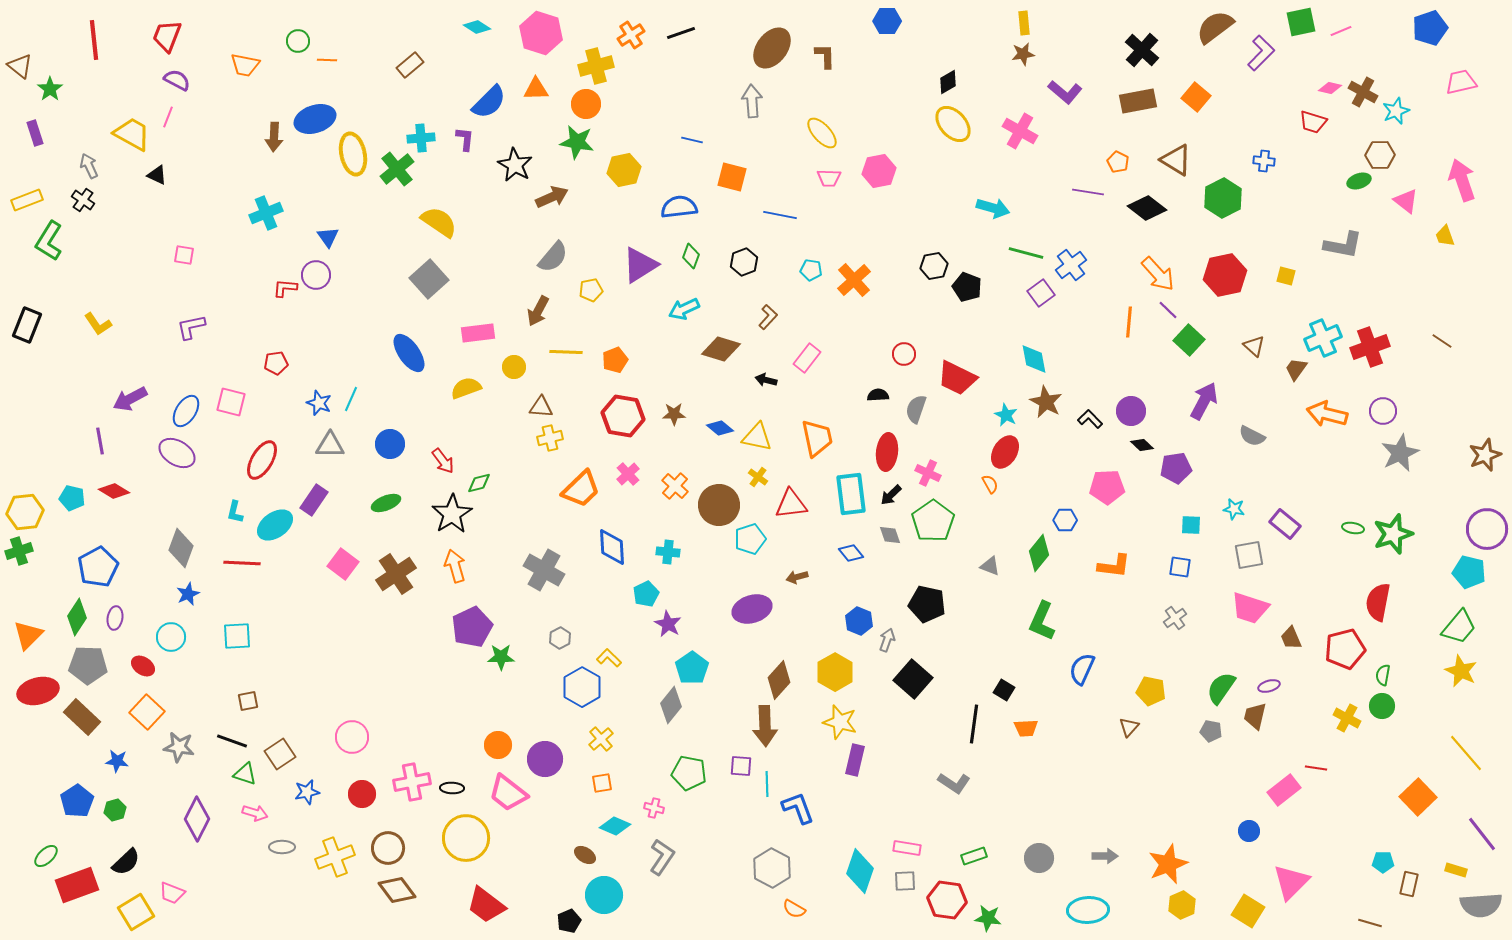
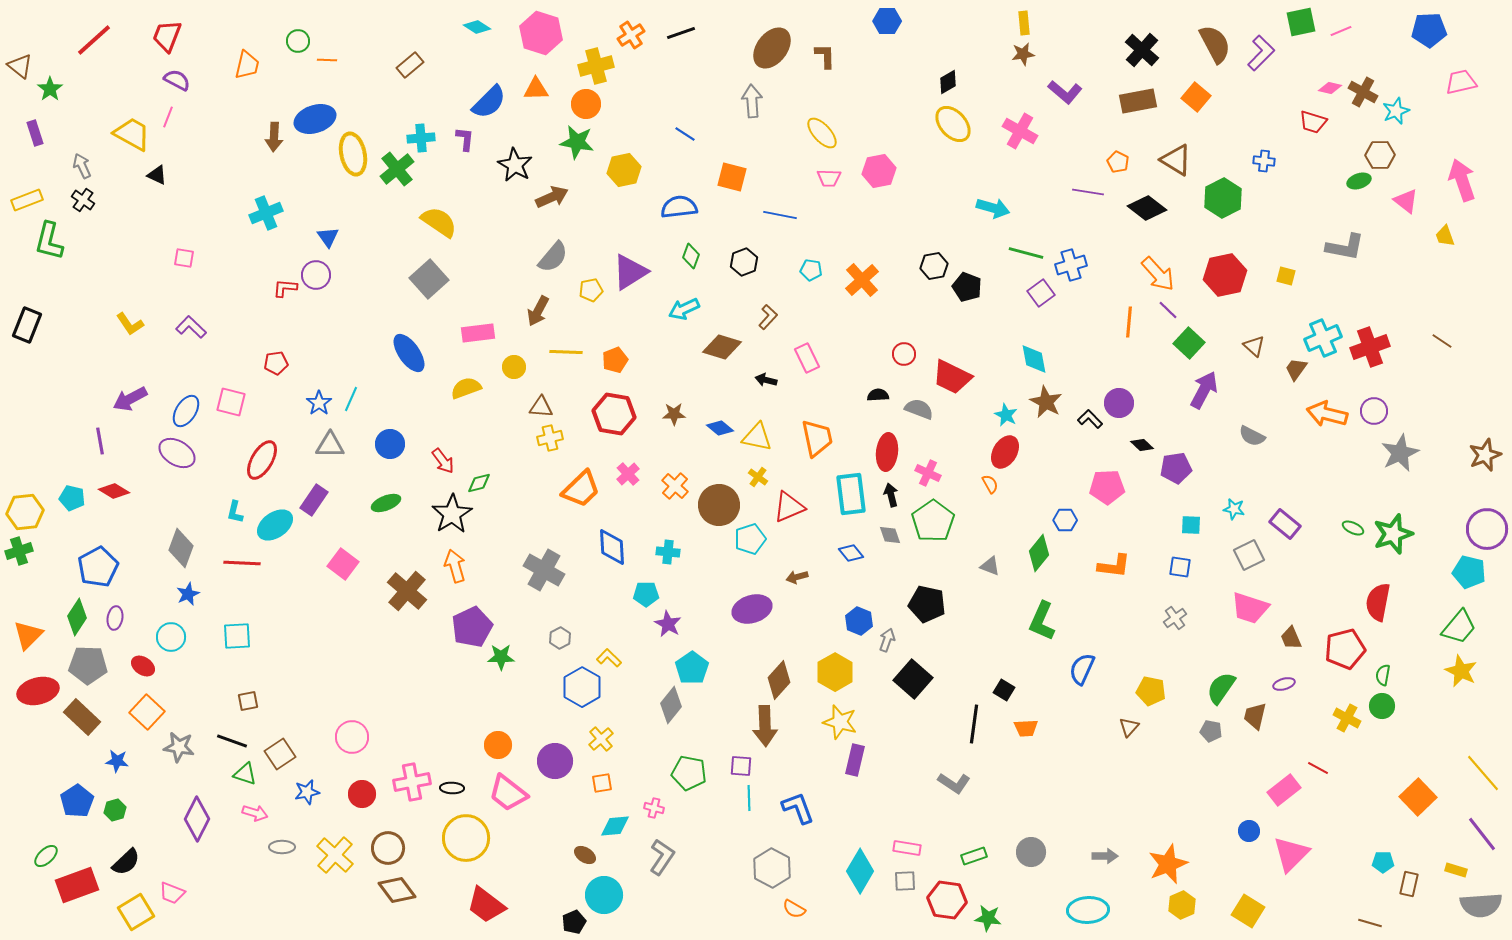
brown semicircle at (1215, 27): moved 17 px down; rotated 99 degrees clockwise
blue pentagon at (1430, 28): moved 1 px left, 2 px down; rotated 16 degrees clockwise
red line at (94, 40): rotated 54 degrees clockwise
orange trapezoid at (245, 65): moved 2 px right; rotated 88 degrees counterclockwise
blue line at (692, 140): moved 7 px left, 6 px up; rotated 20 degrees clockwise
gray arrow at (89, 166): moved 7 px left
green L-shape at (49, 241): rotated 18 degrees counterclockwise
gray L-shape at (1343, 245): moved 2 px right, 2 px down
pink square at (184, 255): moved 3 px down
purple triangle at (640, 265): moved 10 px left, 7 px down
blue cross at (1071, 265): rotated 20 degrees clockwise
orange cross at (854, 280): moved 8 px right
yellow L-shape at (98, 324): moved 32 px right
purple L-shape at (191, 327): rotated 56 degrees clockwise
green square at (1189, 340): moved 3 px down
brown diamond at (721, 349): moved 1 px right, 2 px up
pink rectangle at (807, 358): rotated 64 degrees counterclockwise
red trapezoid at (957, 378): moved 5 px left, 1 px up
purple arrow at (1204, 401): moved 11 px up
blue star at (319, 403): rotated 15 degrees clockwise
gray semicircle at (916, 409): moved 3 px right; rotated 92 degrees clockwise
purple circle at (1131, 411): moved 12 px left, 8 px up
purple circle at (1383, 411): moved 9 px left
red hexagon at (623, 416): moved 9 px left, 2 px up
black arrow at (891, 495): rotated 120 degrees clockwise
red triangle at (791, 504): moved 2 px left, 3 px down; rotated 16 degrees counterclockwise
green ellipse at (1353, 528): rotated 15 degrees clockwise
gray square at (1249, 555): rotated 16 degrees counterclockwise
brown cross at (396, 574): moved 11 px right, 17 px down; rotated 15 degrees counterclockwise
cyan pentagon at (646, 594): rotated 25 degrees clockwise
purple ellipse at (1269, 686): moved 15 px right, 2 px up
yellow line at (1466, 753): moved 17 px right, 20 px down
purple circle at (545, 759): moved 10 px right, 2 px down
red line at (1316, 768): moved 2 px right; rotated 20 degrees clockwise
cyan line at (767, 784): moved 18 px left, 14 px down
cyan diamond at (615, 826): rotated 28 degrees counterclockwise
yellow cross at (335, 857): moved 2 px up; rotated 27 degrees counterclockwise
gray circle at (1039, 858): moved 8 px left, 6 px up
cyan diamond at (860, 871): rotated 12 degrees clockwise
pink triangle at (1291, 882): moved 28 px up
black pentagon at (569, 921): moved 5 px right, 1 px down
